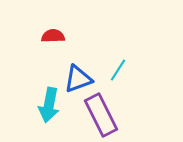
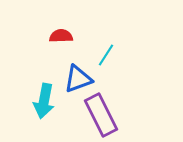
red semicircle: moved 8 px right
cyan line: moved 12 px left, 15 px up
cyan arrow: moved 5 px left, 4 px up
